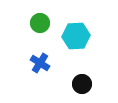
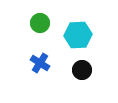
cyan hexagon: moved 2 px right, 1 px up
black circle: moved 14 px up
